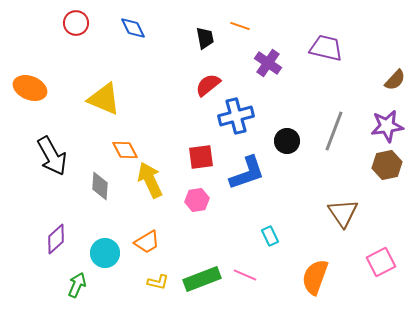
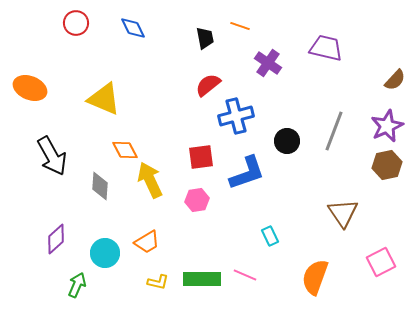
purple star: rotated 16 degrees counterclockwise
green rectangle: rotated 21 degrees clockwise
